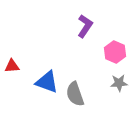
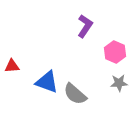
gray semicircle: rotated 30 degrees counterclockwise
